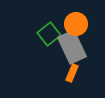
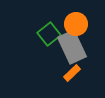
orange rectangle: rotated 24 degrees clockwise
